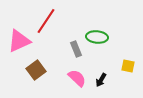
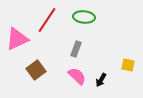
red line: moved 1 px right, 1 px up
green ellipse: moved 13 px left, 20 px up
pink triangle: moved 2 px left, 2 px up
gray rectangle: rotated 42 degrees clockwise
yellow square: moved 1 px up
pink semicircle: moved 2 px up
